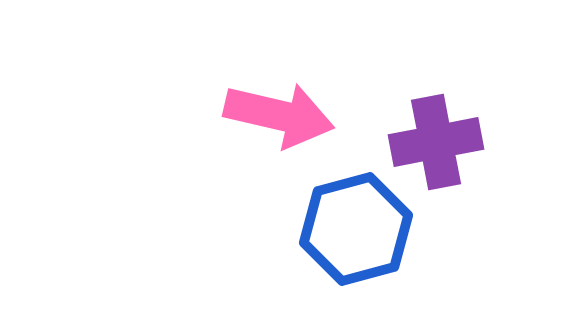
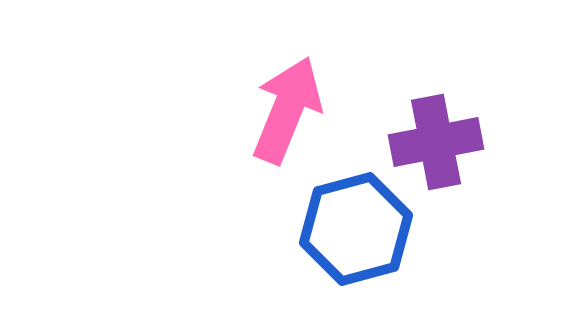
pink arrow: moved 8 px right, 5 px up; rotated 81 degrees counterclockwise
